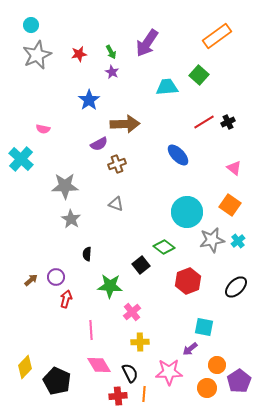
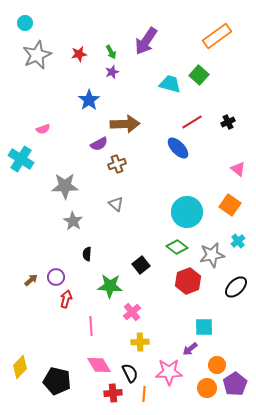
cyan circle at (31, 25): moved 6 px left, 2 px up
purple arrow at (147, 43): moved 1 px left, 2 px up
purple star at (112, 72): rotated 24 degrees clockwise
cyan trapezoid at (167, 87): moved 3 px right, 3 px up; rotated 20 degrees clockwise
red line at (204, 122): moved 12 px left
pink semicircle at (43, 129): rotated 32 degrees counterclockwise
blue ellipse at (178, 155): moved 7 px up
cyan cross at (21, 159): rotated 10 degrees counterclockwise
pink triangle at (234, 168): moved 4 px right, 1 px down
gray triangle at (116, 204): rotated 21 degrees clockwise
gray star at (71, 219): moved 2 px right, 2 px down
gray star at (212, 240): moved 15 px down
green diamond at (164, 247): moved 13 px right
cyan square at (204, 327): rotated 12 degrees counterclockwise
pink line at (91, 330): moved 4 px up
yellow diamond at (25, 367): moved 5 px left
black pentagon at (57, 381): rotated 12 degrees counterclockwise
purple pentagon at (239, 381): moved 4 px left, 3 px down
red cross at (118, 396): moved 5 px left, 3 px up
